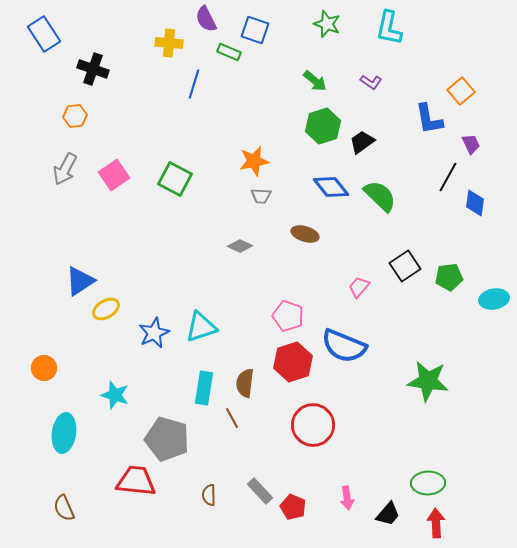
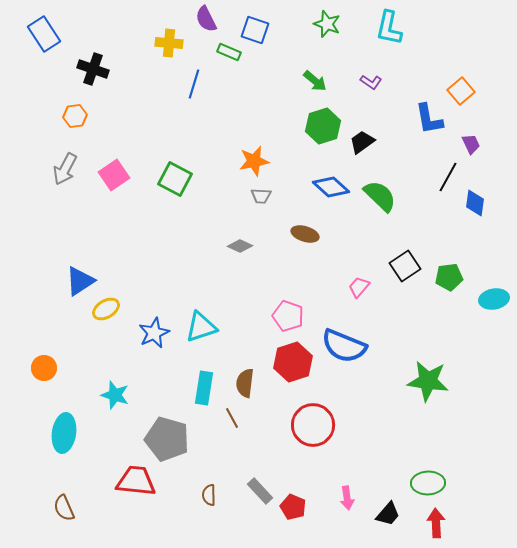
blue diamond at (331, 187): rotated 9 degrees counterclockwise
